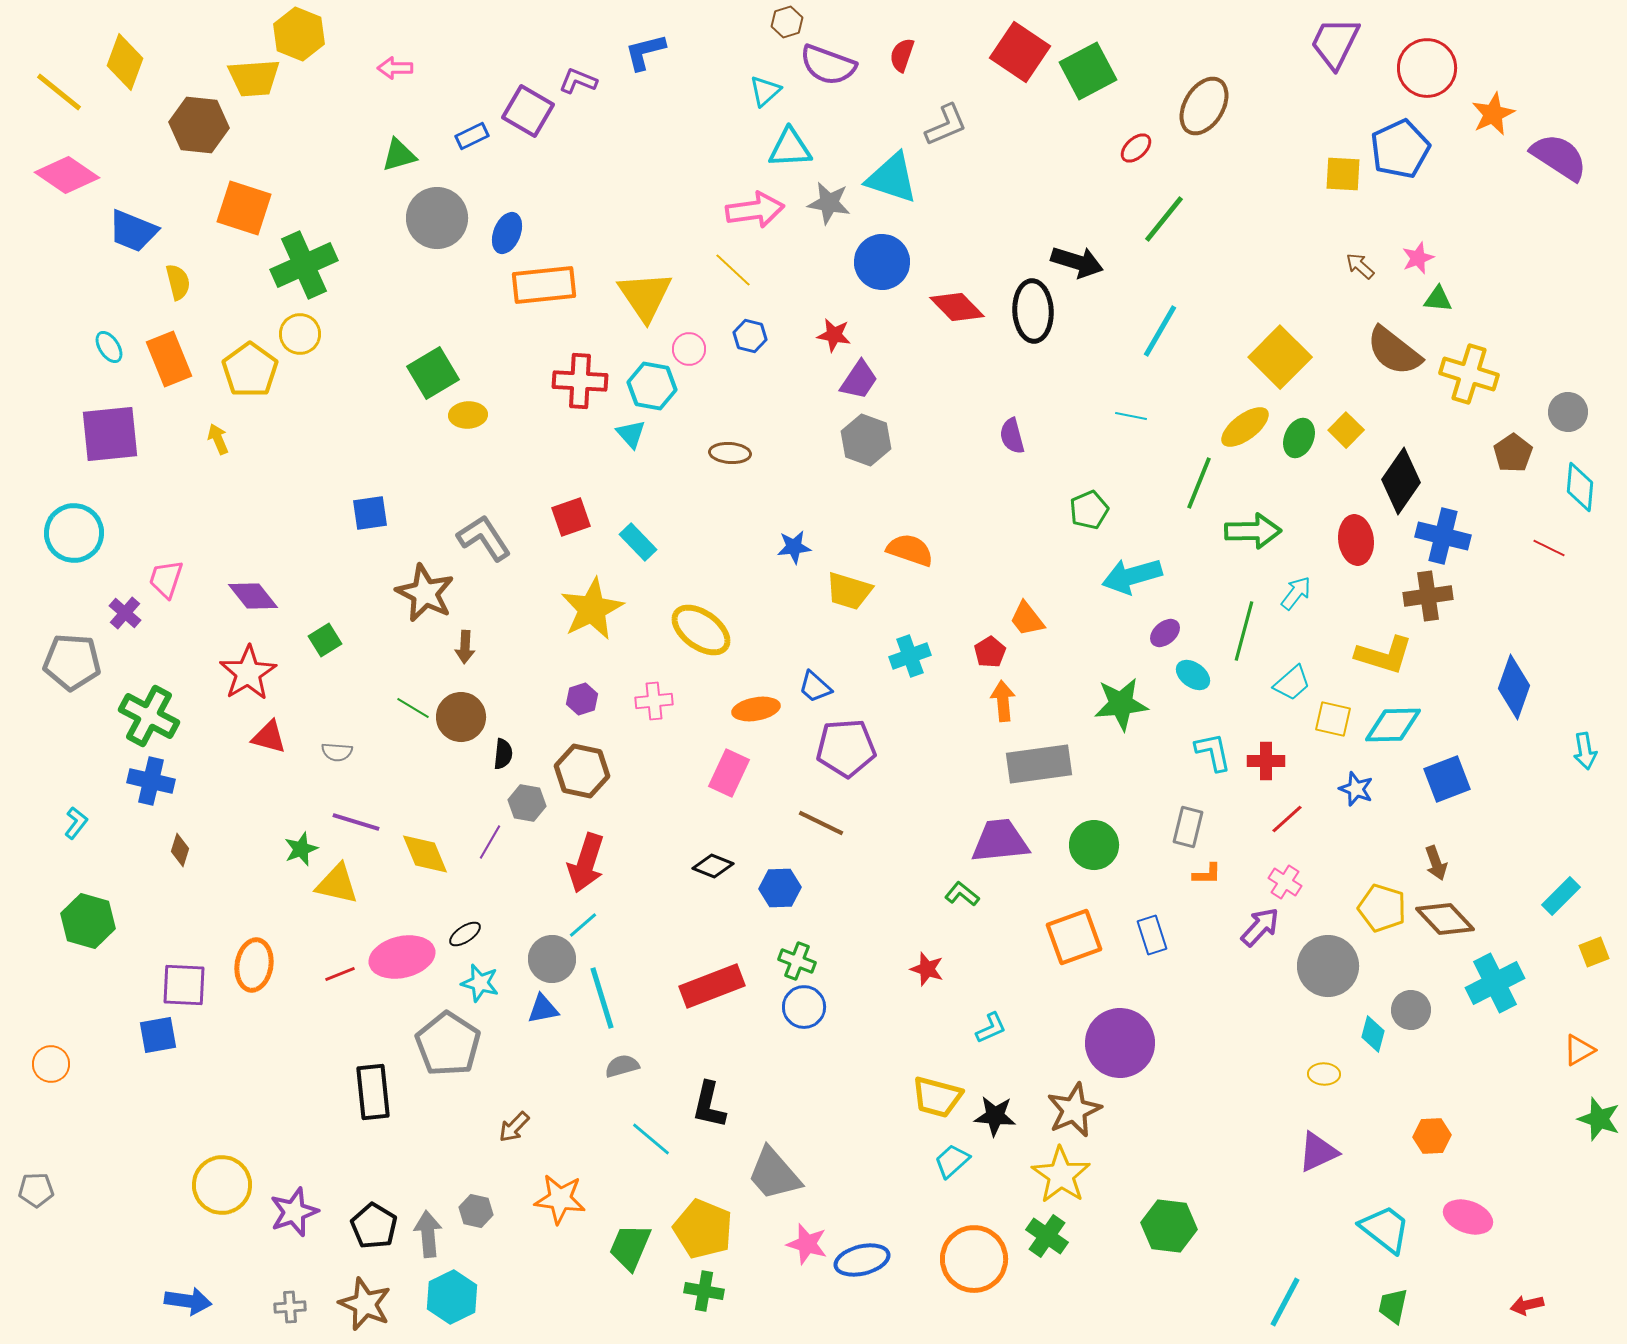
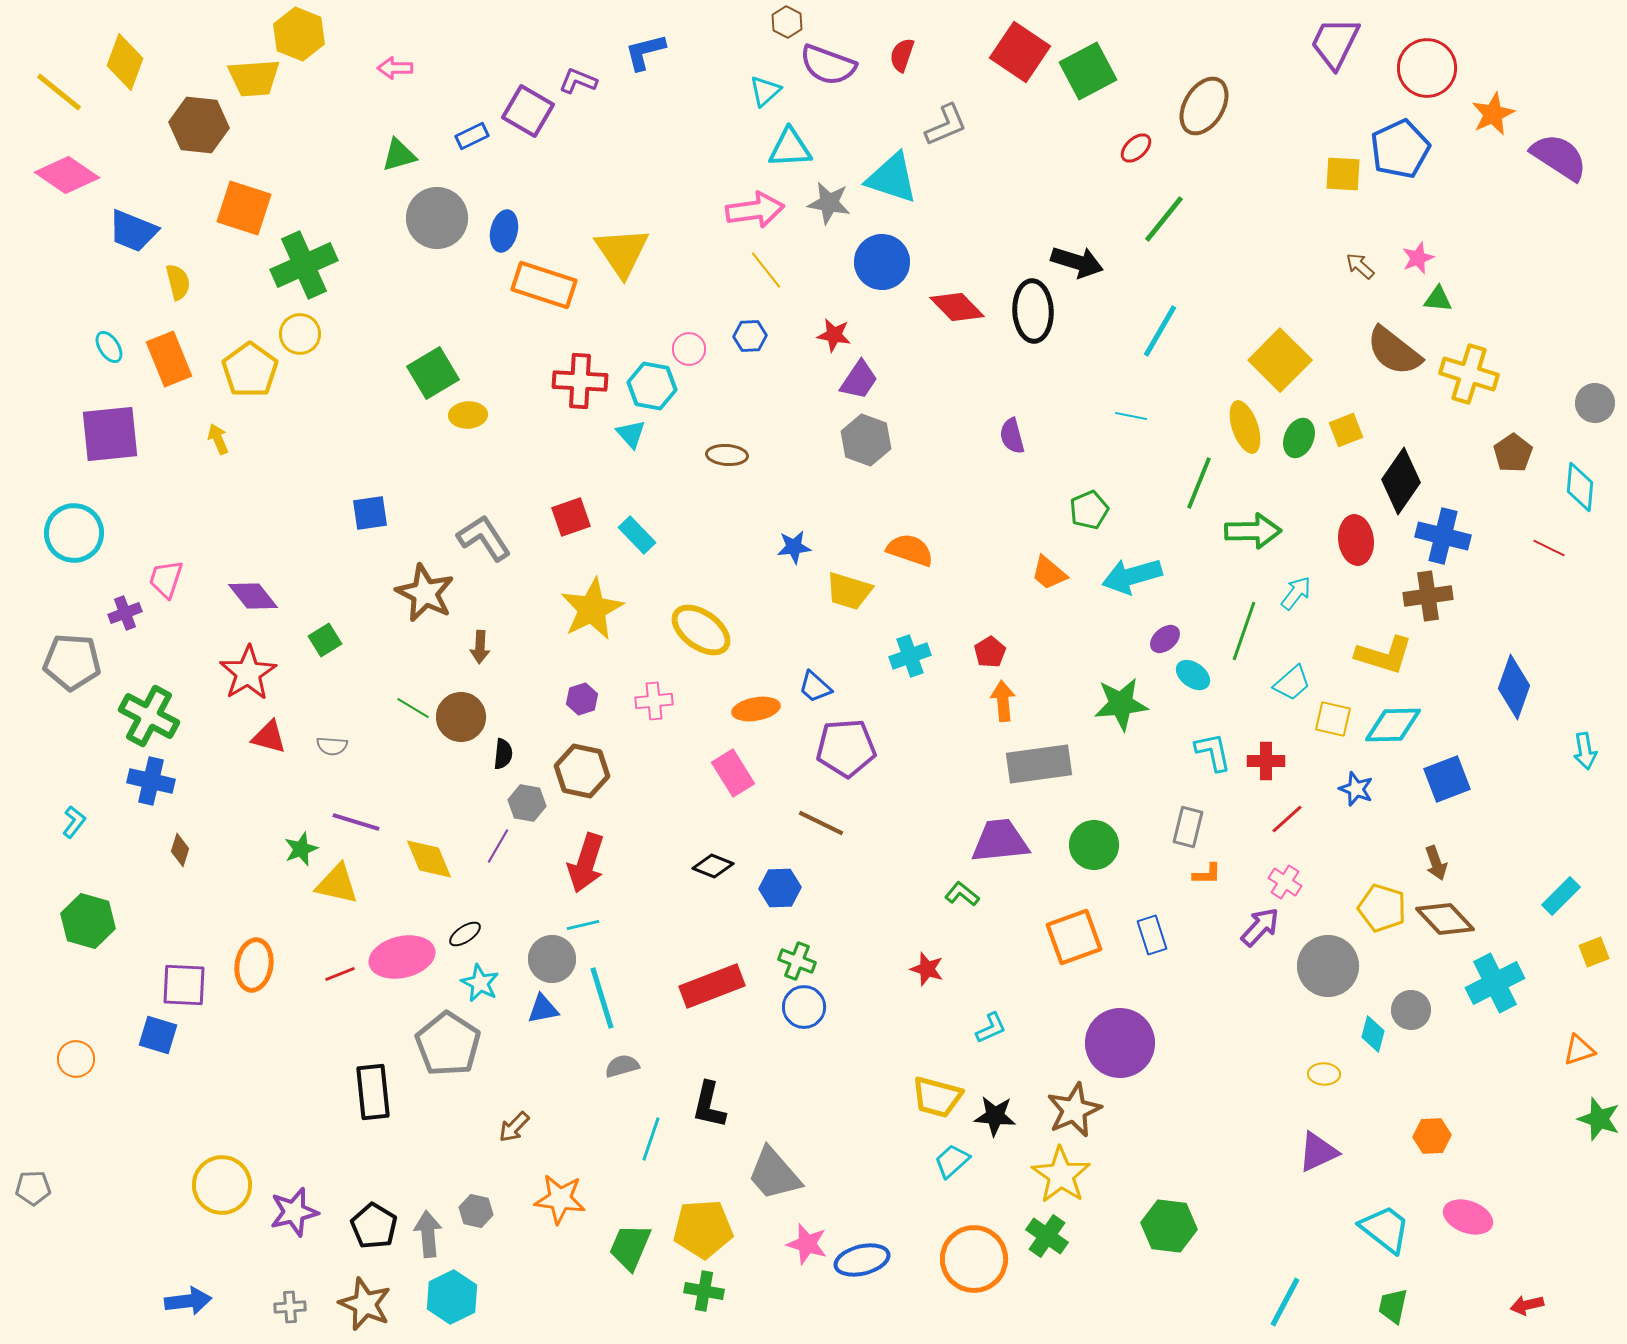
brown hexagon at (787, 22): rotated 16 degrees counterclockwise
blue ellipse at (507, 233): moved 3 px left, 2 px up; rotated 9 degrees counterclockwise
yellow line at (733, 270): moved 33 px right; rotated 9 degrees clockwise
orange rectangle at (544, 285): rotated 24 degrees clockwise
yellow triangle at (645, 296): moved 23 px left, 44 px up
blue hexagon at (750, 336): rotated 16 degrees counterclockwise
yellow square at (1280, 357): moved 3 px down
gray circle at (1568, 412): moved 27 px right, 9 px up
yellow ellipse at (1245, 427): rotated 72 degrees counterclockwise
yellow square at (1346, 430): rotated 24 degrees clockwise
brown ellipse at (730, 453): moved 3 px left, 2 px down
cyan rectangle at (638, 542): moved 1 px left, 7 px up
purple cross at (125, 613): rotated 28 degrees clockwise
orange trapezoid at (1027, 619): moved 22 px right, 46 px up; rotated 12 degrees counterclockwise
green line at (1244, 631): rotated 4 degrees clockwise
purple ellipse at (1165, 633): moved 6 px down
brown arrow at (465, 647): moved 15 px right
gray semicircle at (337, 752): moved 5 px left, 6 px up
pink rectangle at (729, 773): moved 4 px right; rotated 57 degrees counterclockwise
cyan L-shape at (76, 823): moved 2 px left, 1 px up
purple line at (490, 842): moved 8 px right, 4 px down
yellow diamond at (425, 854): moved 4 px right, 5 px down
cyan line at (583, 925): rotated 28 degrees clockwise
cyan star at (480, 983): rotated 12 degrees clockwise
blue square at (158, 1035): rotated 27 degrees clockwise
orange triangle at (1579, 1050): rotated 12 degrees clockwise
orange circle at (51, 1064): moved 25 px right, 5 px up
cyan line at (651, 1139): rotated 69 degrees clockwise
gray pentagon at (36, 1190): moved 3 px left, 2 px up
purple star at (294, 1212): rotated 6 degrees clockwise
yellow pentagon at (703, 1229): rotated 26 degrees counterclockwise
blue arrow at (188, 1301): rotated 15 degrees counterclockwise
